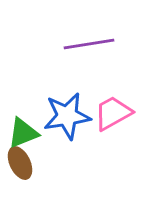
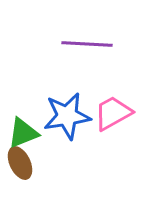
purple line: moved 2 px left; rotated 12 degrees clockwise
